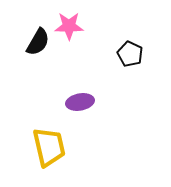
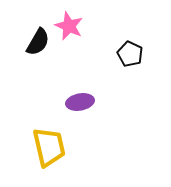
pink star: rotated 24 degrees clockwise
